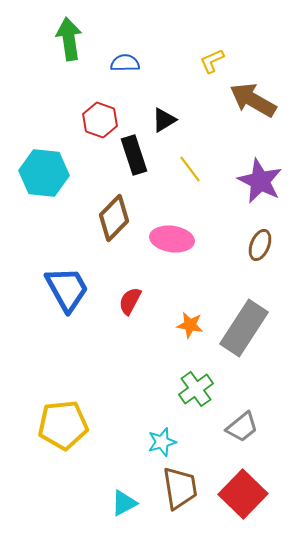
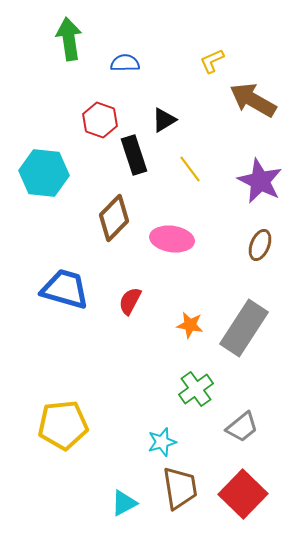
blue trapezoid: moved 2 px left; rotated 45 degrees counterclockwise
